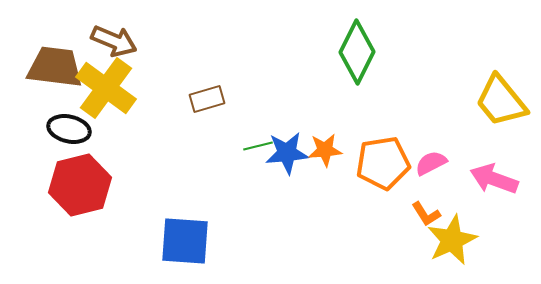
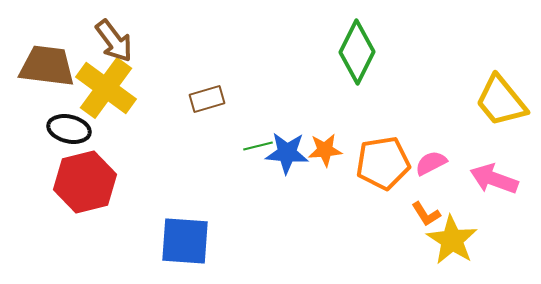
brown arrow: rotated 30 degrees clockwise
brown trapezoid: moved 8 px left, 1 px up
blue star: rotated 9 degrees clockwise
red hexagon: moved 5 px right, 3 px up
yellow star: rotated 15 degrees counterclockwise
